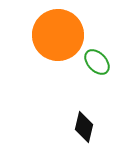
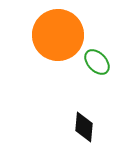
black diamond: rotated 8 degrees counterclockwise
